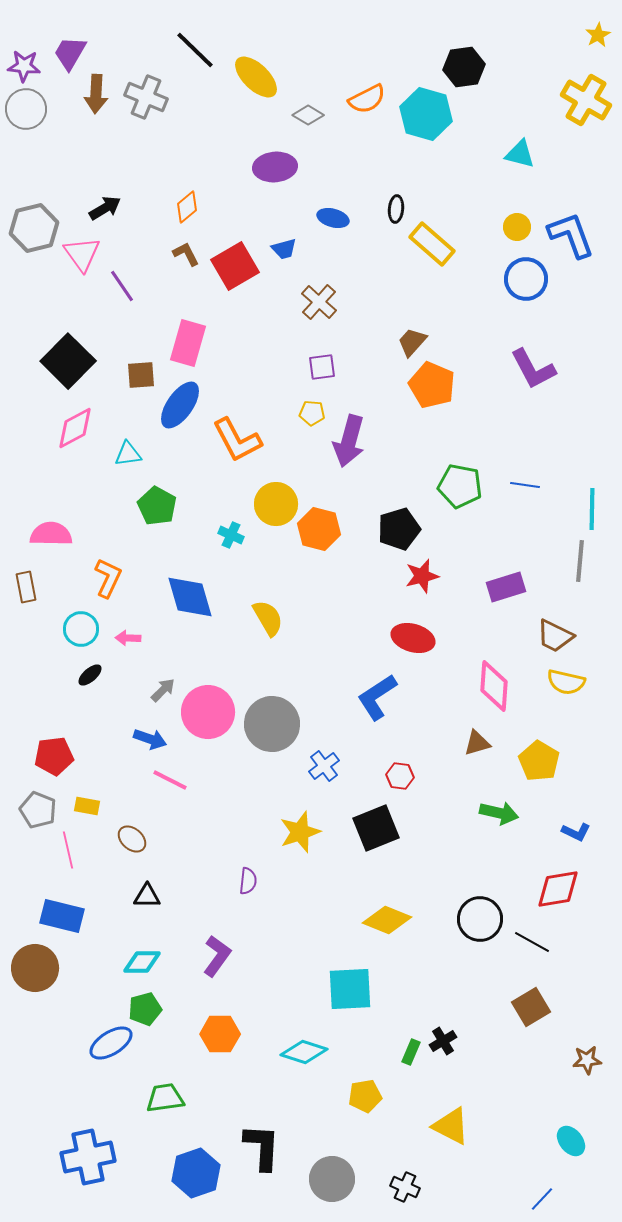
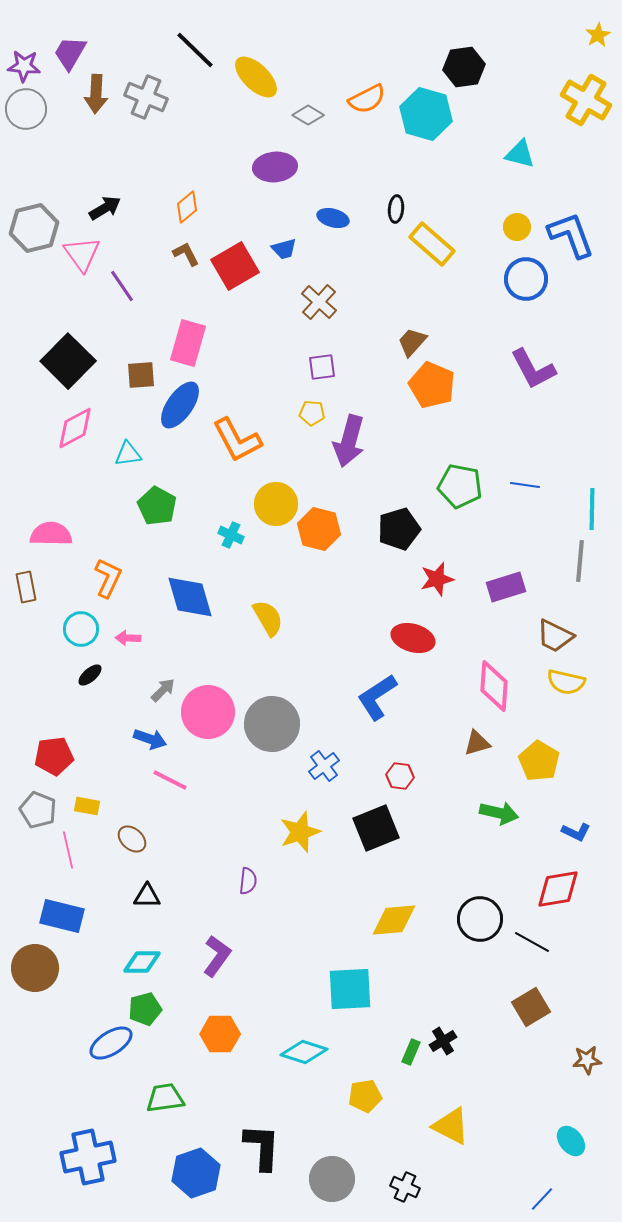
red star at (422, 576): moved 15 px right, 3 px down
yellow diamond at (387, 920): moved 7 px right; rotated 27 degrees counterclockwise
